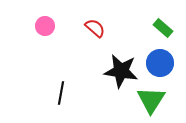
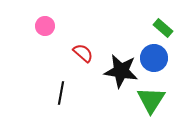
red semicircle: moved 12 px left, 25 px down
blue circle: moved 6 px left, 5 px up
